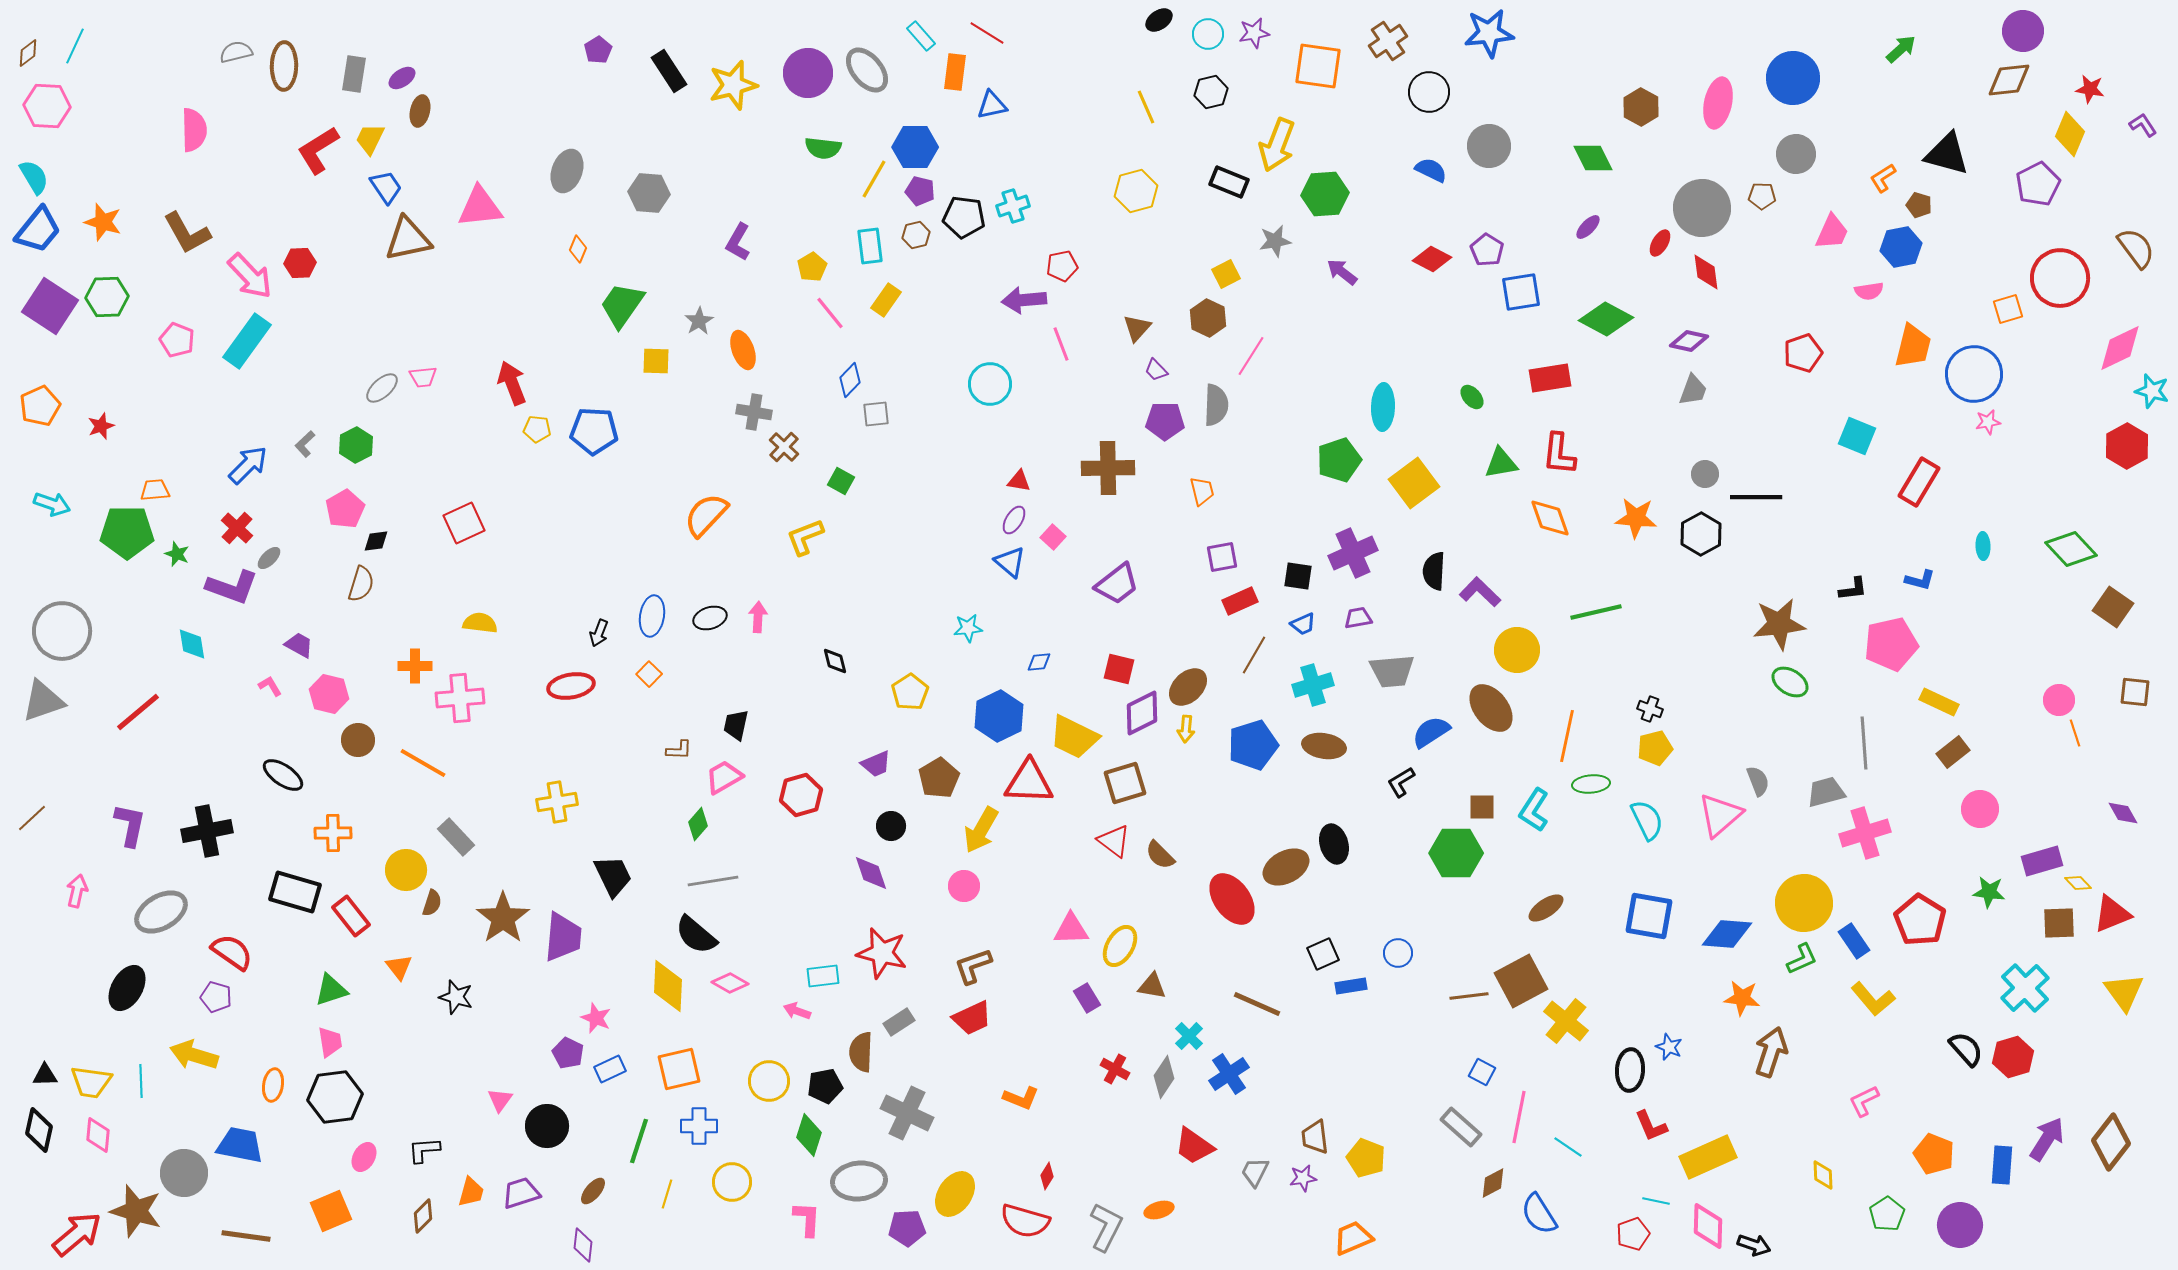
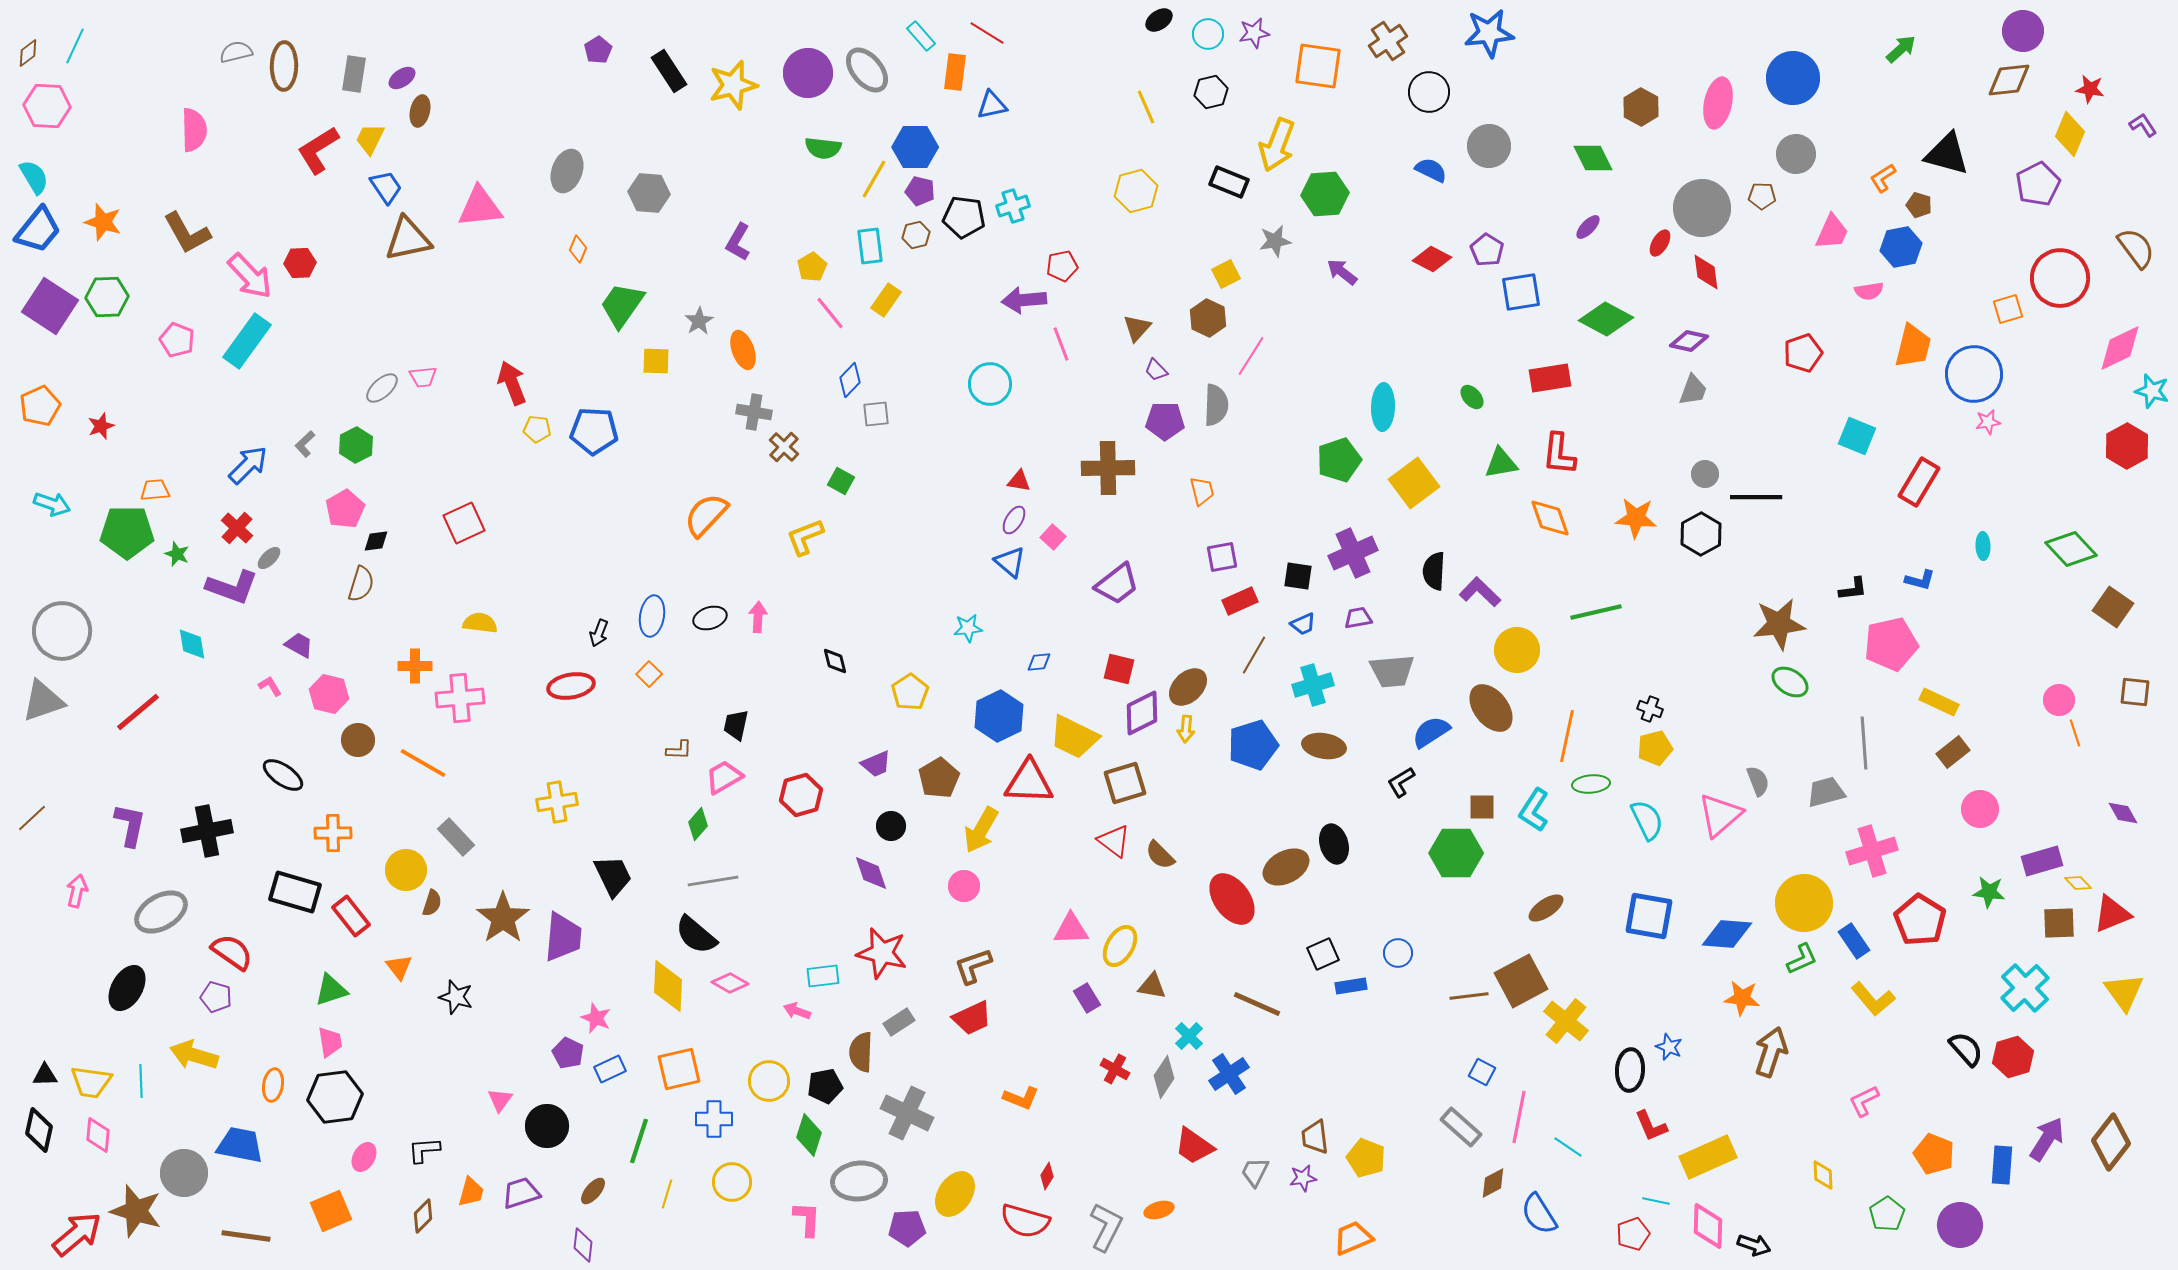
pink cross at (1865, 833): moved 7 px right, 18 px down
blue cross at (699, 1126): moved 15 px right, 7 px up
